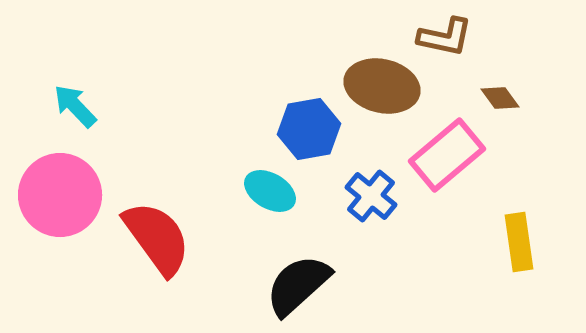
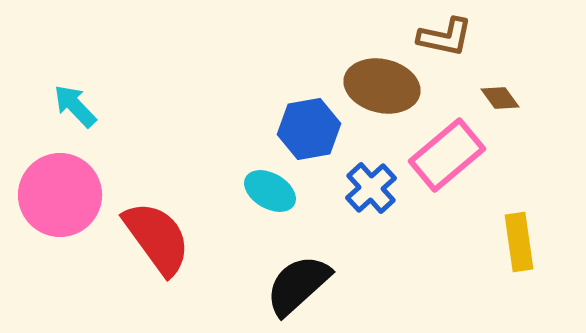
blue cross: moved 8 px up; rotated 9 degrees clockwise
